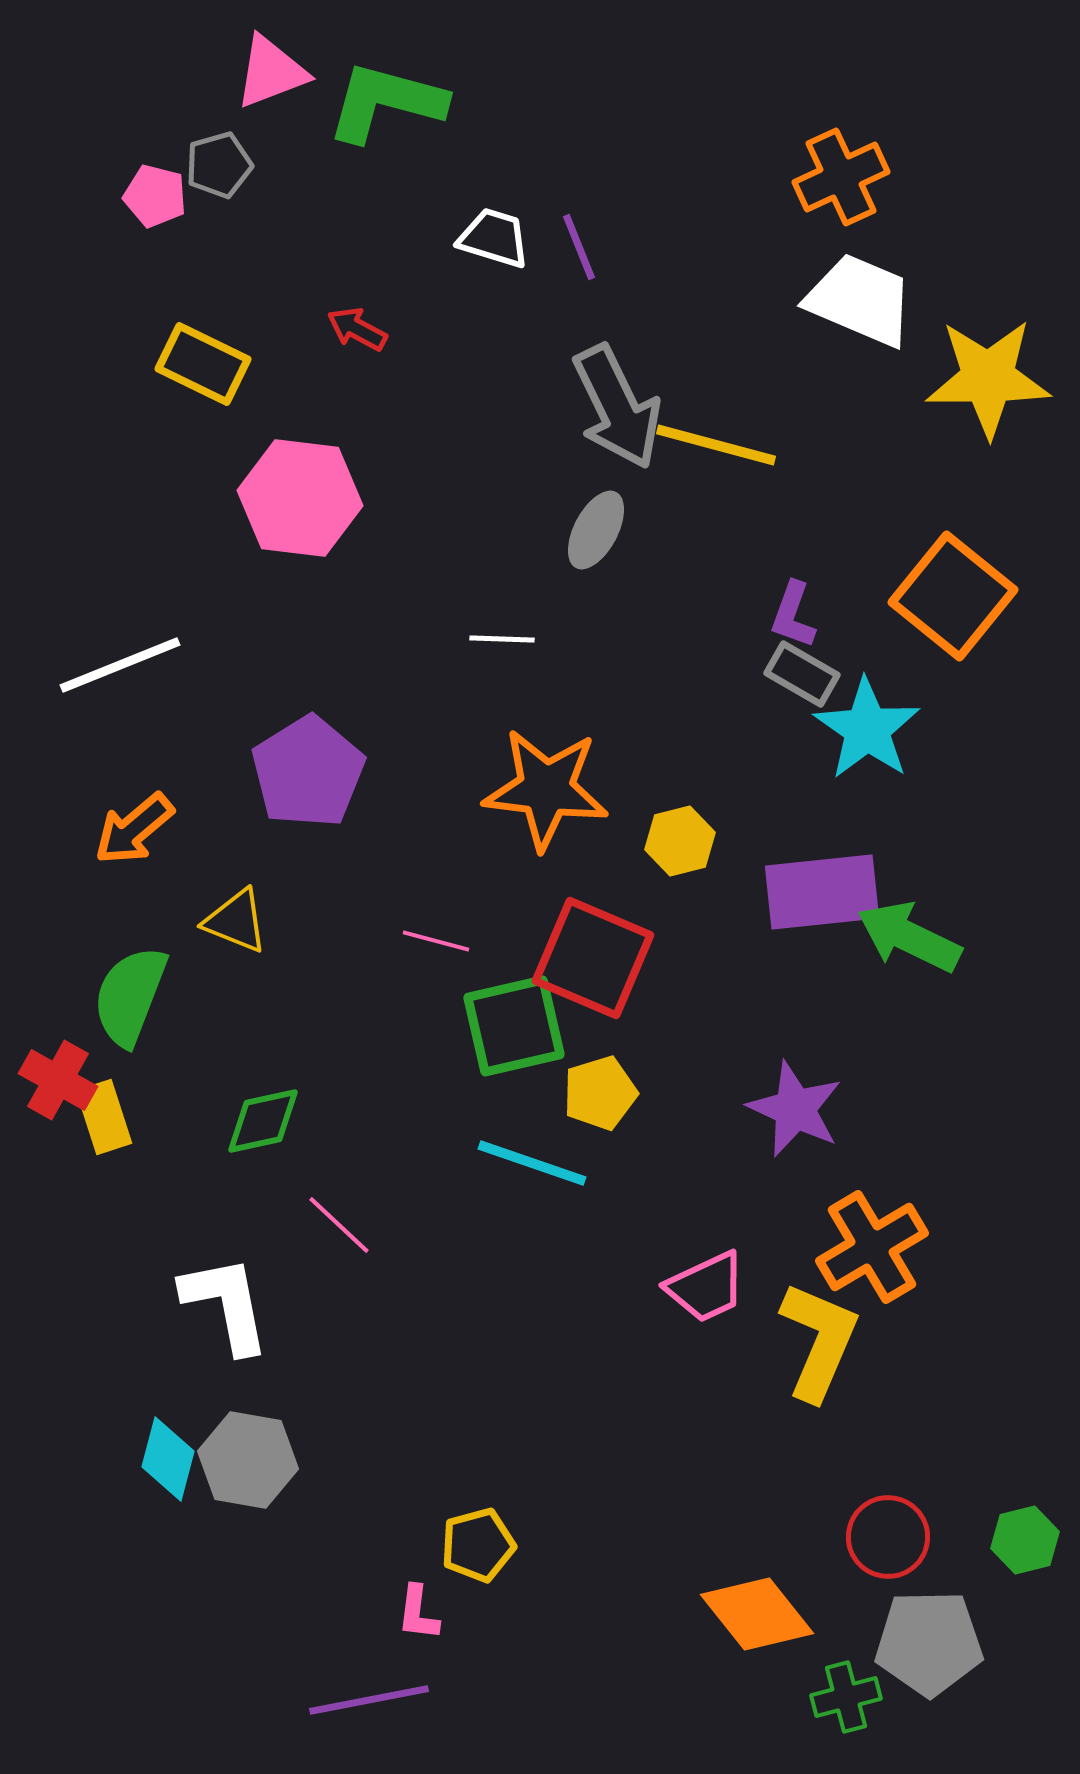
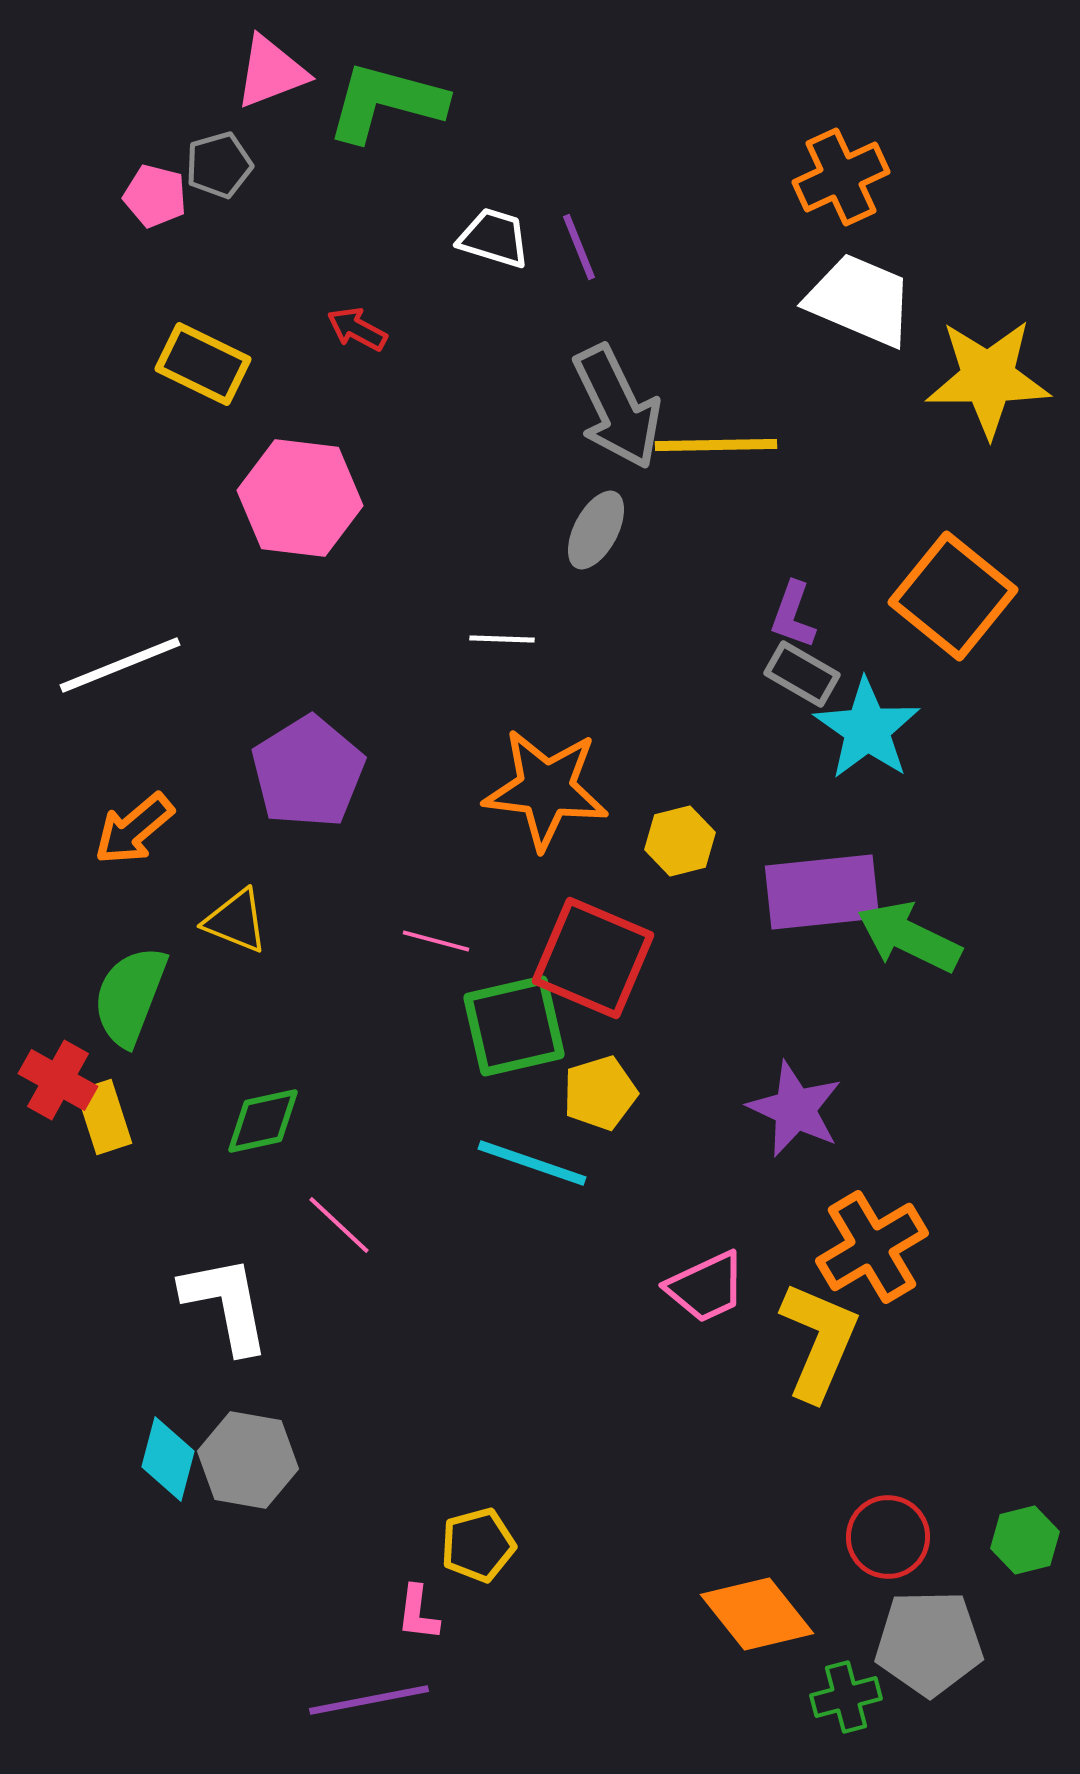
yellow line at (716, 445): rotated 16 degrees counterclockwise
